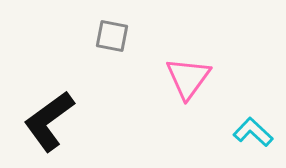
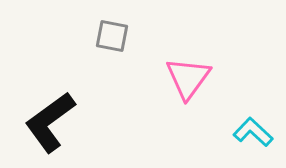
black L-shape: moved 1 px right, 1 px down
